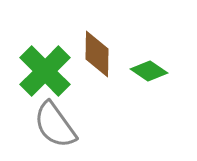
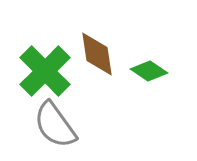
brown diamond: rotated 9 degrees counterclockwise
